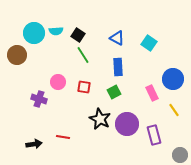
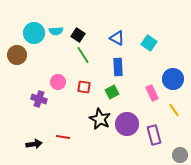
green square: moved 2 px left
